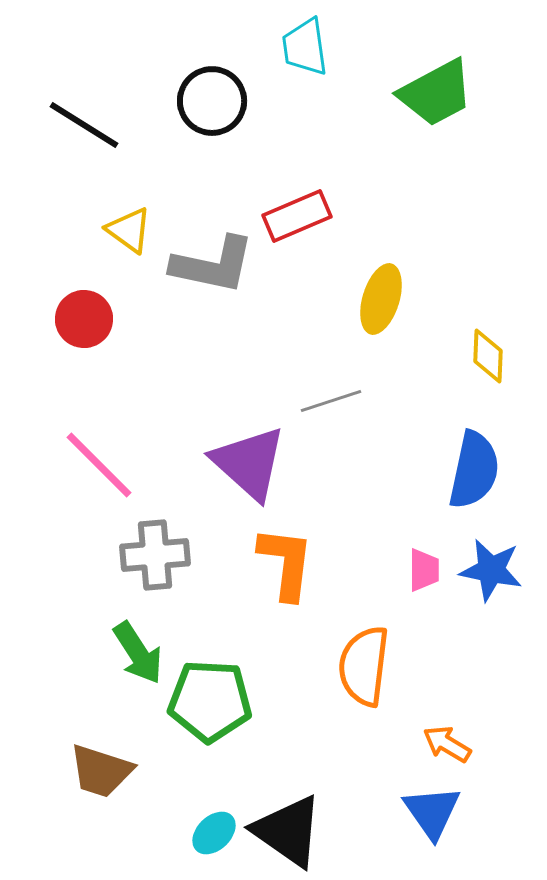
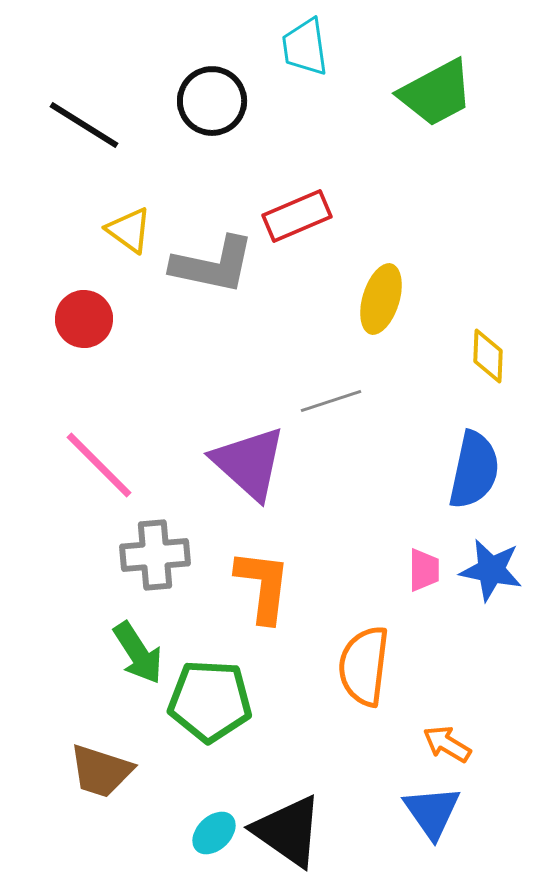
orange L-shape: moved 23 px left, 23 px down
